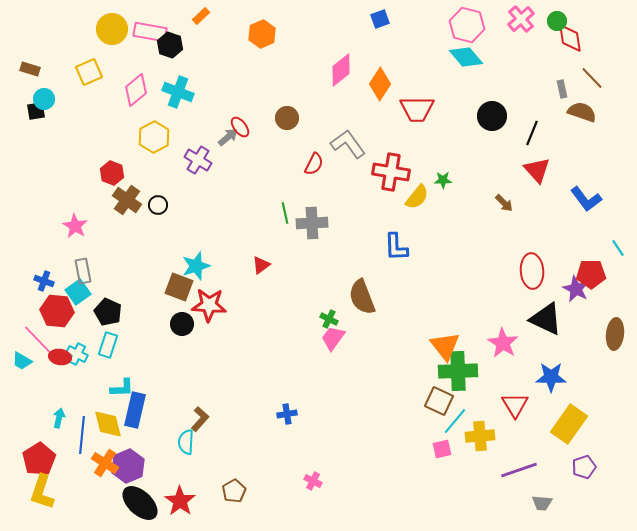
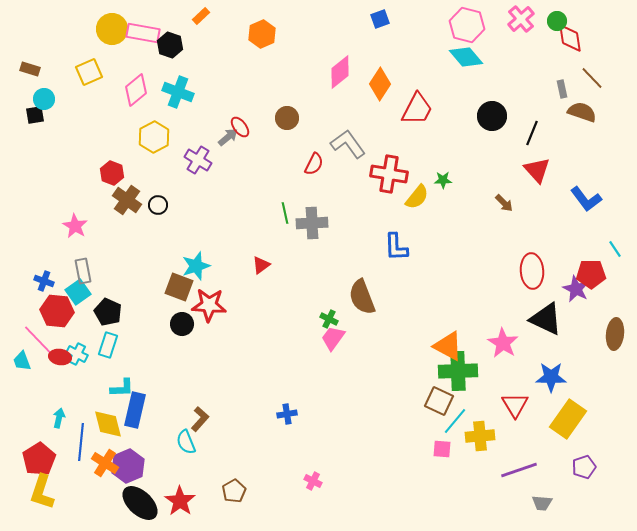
pink rectangle at (150, 32): moved 7 px left, 1 px down
pink diamond at (341, 70): moved 1 px left, 2 px down
red trapezoid at (417, 109): rotated 63 degrees counterclockwise
black square at (36, 111): moved 1 px left, 4 px down
red cross at (391, 172): moved 2 px left, 2 px down
cyan line at (618, 248): moved 3 px left, 1 px down
orange triangle at (445, 346): moved 3 px right; rotated 24 degrees counterclockwise
cyan trapezoid at (22, 361): rotated 40 degrees clockwise
yellow rectangle at (569, 424): moved 1 px left, 5 px up
blue line at (82, 435): moved 1 px left, 7 px down
cyan semicircle at (186, 442): rotated 25 degrees counterclockwise
pink square at (442, 449): rotated 18 degrees clockwise
